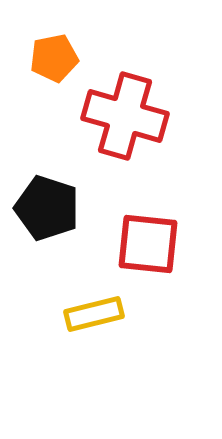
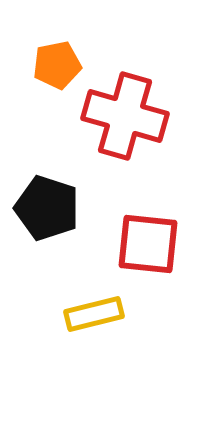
orange pentagon: moved 3 px right, 7 px down
